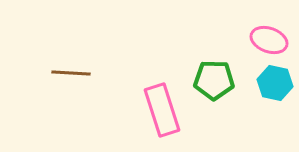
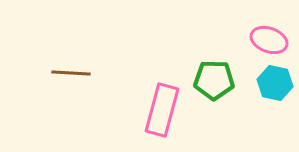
pink rectangle: rotated 33 degrees clockwise
